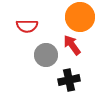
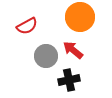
red semicircle: rotated 30 degrees counterclockwise
red arrow: moved 1 px right, 5 px down; rotated 15 degrees counterclockwise
gray circle: moved 1 px down
